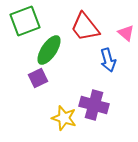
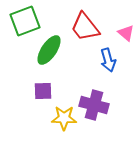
purple square: moved 5 px right, 13 px down; rotated 24 degrees clockwise
yellow star: rotated 15 degrees counterclockwise
